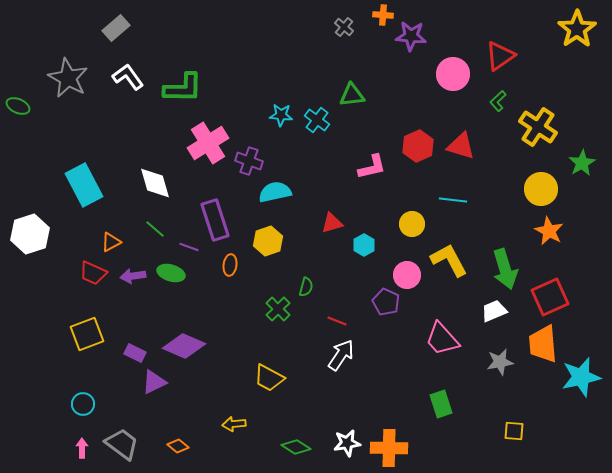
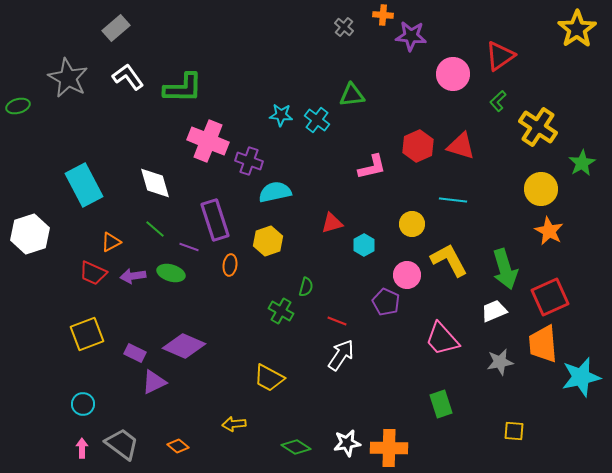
green ellipse at (18, 106): rotated 40 degrees counterclockwise
pink cross at (208, 143): moved 2 px up; rotated 36 degrees counterclockwise
green cross at (278, 309): moved 3 px right, 2 px down; rotated 15 degrees counterclockwise
